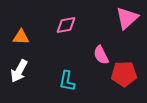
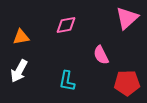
orange triangle: rotated 12 degrees counterclockwise
red pentagon: moved 3 px right, 9 px down
